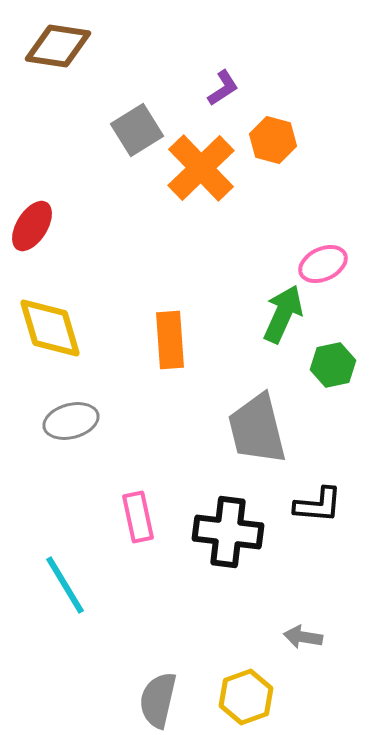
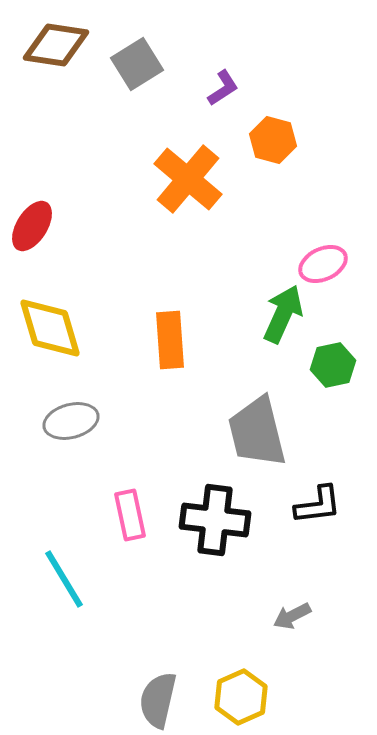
brown diamond: moved 2 px left, 1 px up
gray square: moved 66 px up
orange cross: moved 13 px left, 11 px down; rotated 6 degrees counterclockwise
gray trapezoid: moved 3 px down
black L-shape: rotated 12 degrees counterclockwise
pink rectangle: moved 8 px left, 2 px up
black cross: moved 13 px left, 12 px up
cyan line: moved 1 px left, 6 px up
gray arrow: moved 11 px left, 21 px up; rotated 36 degrees counterclockwise
yellow hexagon: moved 5 px left; rotated 4 degrees counterclockwise
